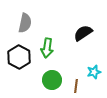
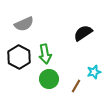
gray semicircle: moved 1 px left, 1 px down; rotated 54 degrees clockwise
green arrow: moved 2 px left, 6 px down; rotated 18 degrees counterclockwise
green circle: moved 3 px left, 1 px up
brown line: rotated 24 degrees clockwise
